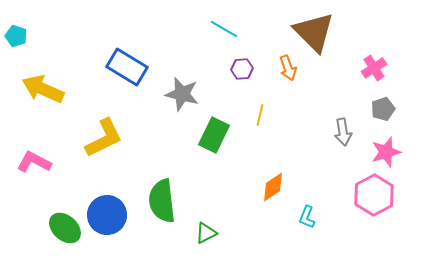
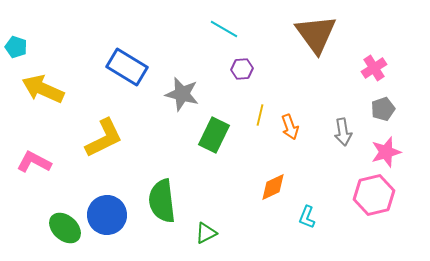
brown triangle: moved 2 px right, 2 px down; rotated 9 degrees clockwise
cyan pentagon: moved 11 px down
orange arrow: moved 2 px right, 59 px down
orange diamond: rotated 8 degrees clockwise
pink hexagon: rotated 15 degrees clockwise
